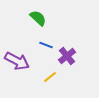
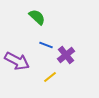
green semicircle: moved 1 px left, 1 px up
purple cross: moved 1 px left, 1 px up
